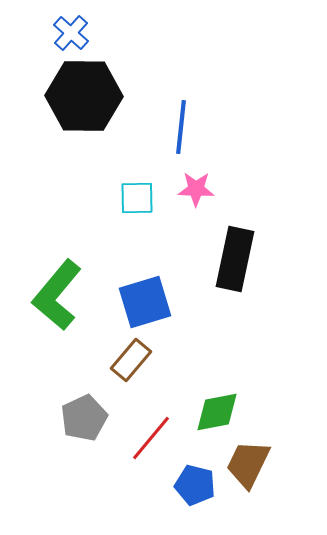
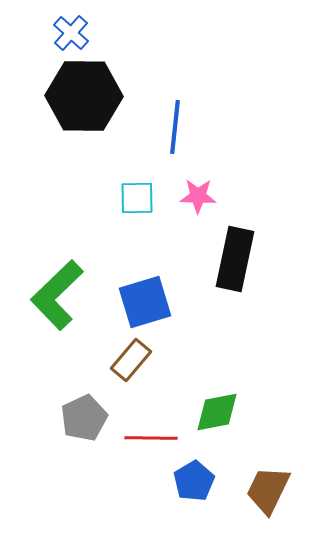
blue line: moved 6 px left
pink star: moved 2 px right, 7 px down
green L-shape: rotated 6 degrees clockwise
red line: rotated 51 degrees clockwise
brown trapezoid: moved 20 px right, 26 px down
blue pentagon: moved 1 px left, 4 px up; rotated 27 degrees clockwise
